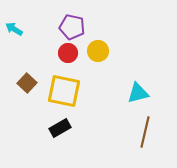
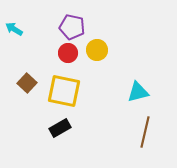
yellow circle: moved 1 px left, 1 px up
cyan triangle: moved 1 px up
